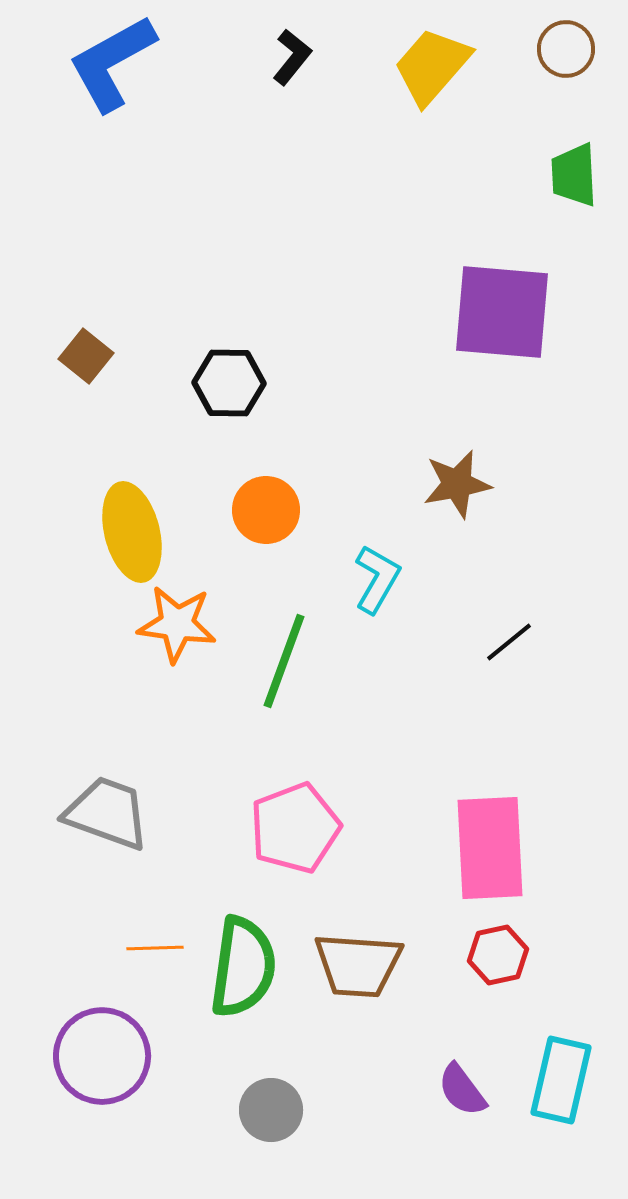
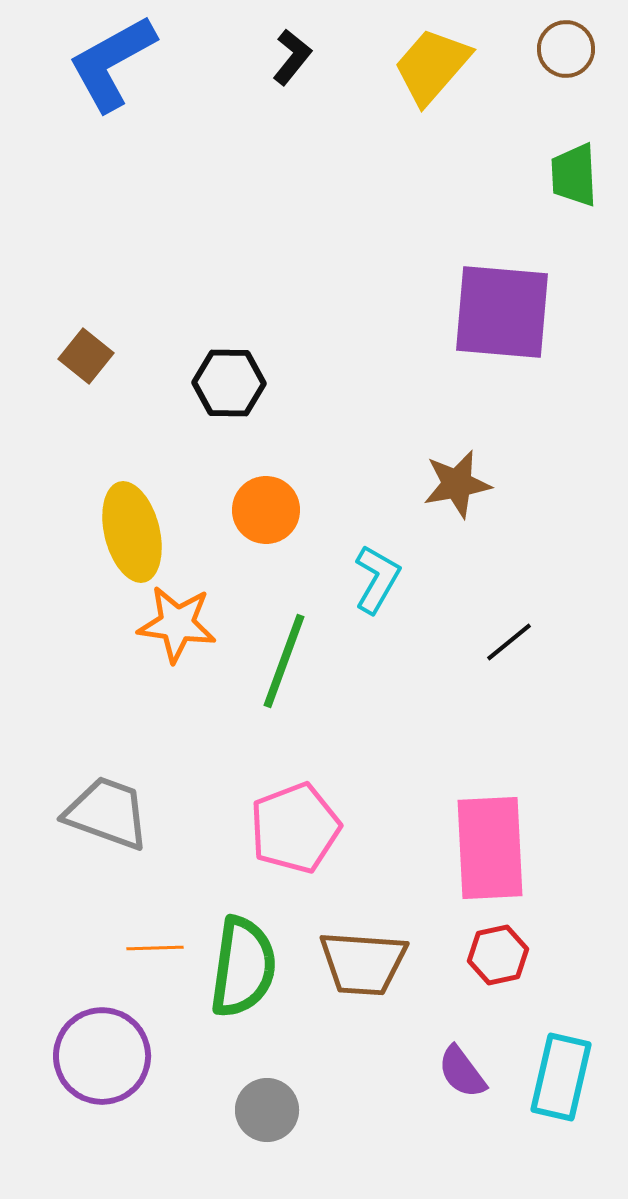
brown trapezoid: moved 5 px right, 2 px up
cyan rectangle: moved 3 px up
purple semicircle: moved 18 px up
gray circle: moved 4 px left
